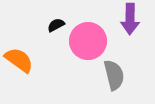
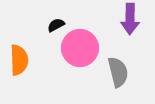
pink circle: moved 8 px left, 7 px down
orange semicircle: rotated 52 degrees clockwise
gray semicircle: moved 4 px right, 3 px up
